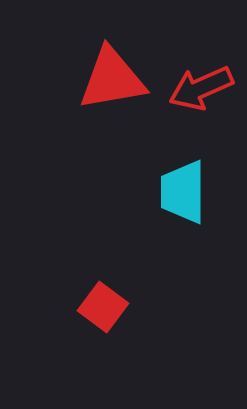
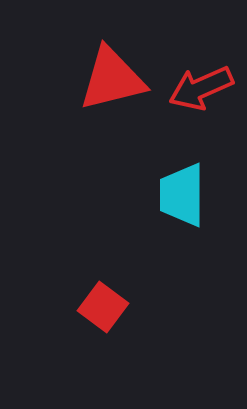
red triangle: rotated 4 degrees counterclockwise
cyan trapezoid: moved 1 px left, 3 px down
